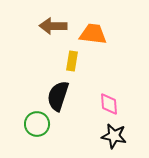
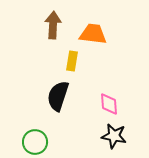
brown arrow: moved 1 px up; rotated 92 degrees clockwise
green circle: moved 2 px left, 18 px down
